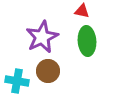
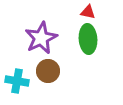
red triangle: moved 6 px right, 1 px down
purple star: moved 1 px left, 1 px down
green ellipse: moved 1 px right, 2 px up
